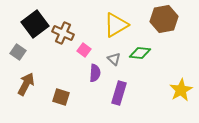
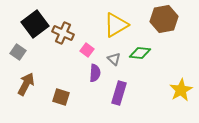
pink square: moved 3 px right
